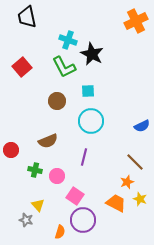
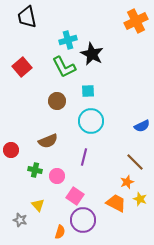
cyan cross: rotated 36 degrees counterclockwise
gray star: moved 6 px left
